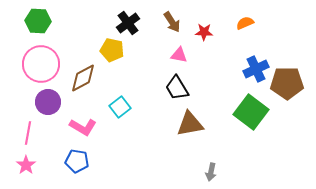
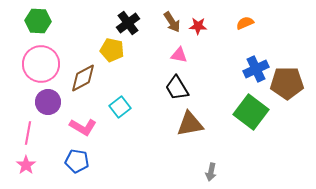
red star: moved 6 px left, 6 px up
